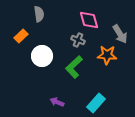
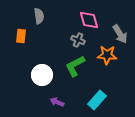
gray semicircle: moved 2 px down
orange rectangle: rotated 40 degrees counterclockwise
white circle: moved 19 px down
green L-shape: moved 1 px right, 1 px up; rotated 15 degrees clockwise
cyan rectangle: moved 1 px right, 3 px up
